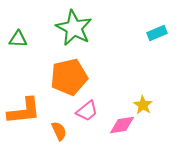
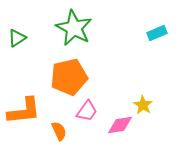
green triangle: moved 1 px left, 1 px up; rotated 36 degrees counterclockwise
pink trapezoid: rotated 15 degrees counterclockwise
pink diamond: moved 2 px left
